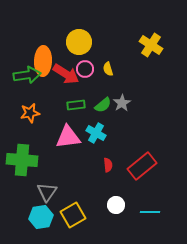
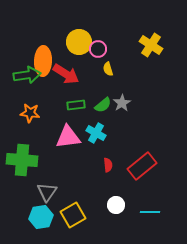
pink circle: moved 13 px right, 20 px up
orange star: rotated 18 degrees clockwise
